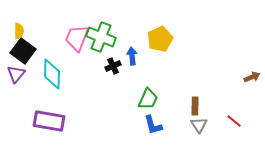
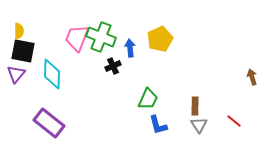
black square: rotated 25 degrees counterclockwise
blue arrow: moved 2 px left, 8 px up
brown arrow: rotated 84 degrees counterclockwise
purple rectangle: moved 2 px down; rotated 28 degrees clockwise
blue L-shape: moved 5 px right
